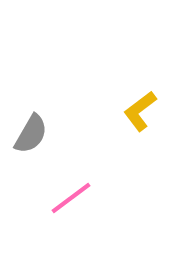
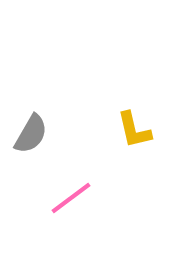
yellow L-shape: moved 6 px left, 19 px down; rotated 66 degrees counterclockwise
